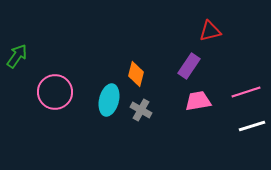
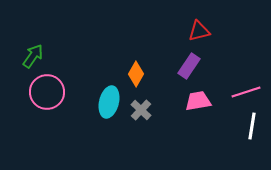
red triangle: moved 11 px left
green arrow: moved 16 px right
orange diamond: rotated 15 degrees clockwise
pink circle: moved 8 px left
cyan ellipse: moved 2 px down
gray cross: rotated 15 degrees clockwise
white line: rotated 64 degrees counterclockwise
